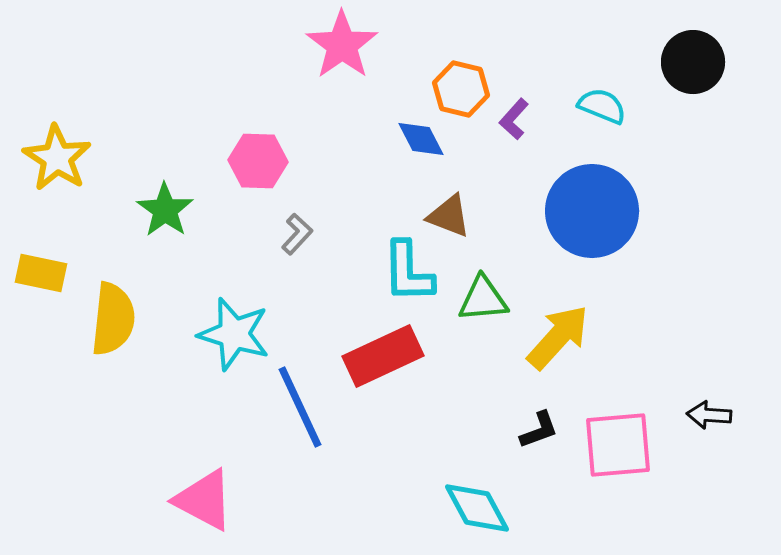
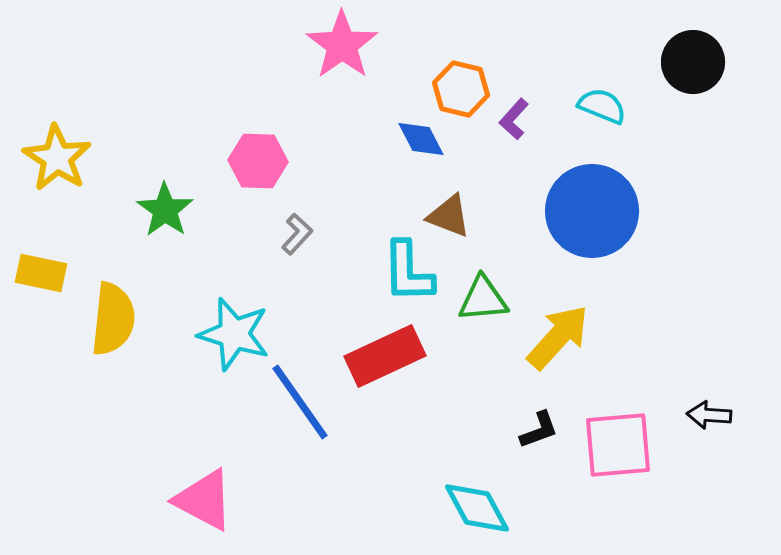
red rectangle: moved 2 px right
blue line: moved 5 px up; rotated 10 degrees counterclockwise
